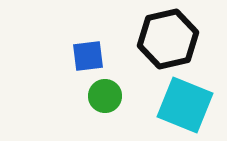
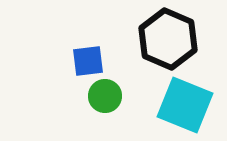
black hexagon: rotated 24 degrees counterclockwise
blue square: moved 5 px down
